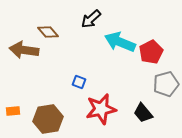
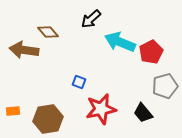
gray pentagon: moved 1 px left, 2 px down
